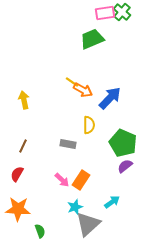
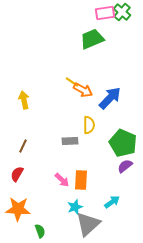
gray rectangle: moved 2 px right, 3 px up; rotated 14 degrees counterclockwise
orange rectangle: rotated 30 degrees counterclockwise
